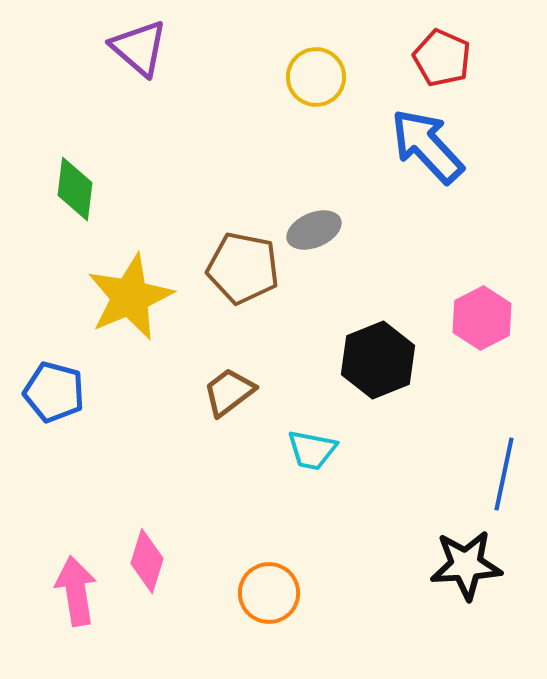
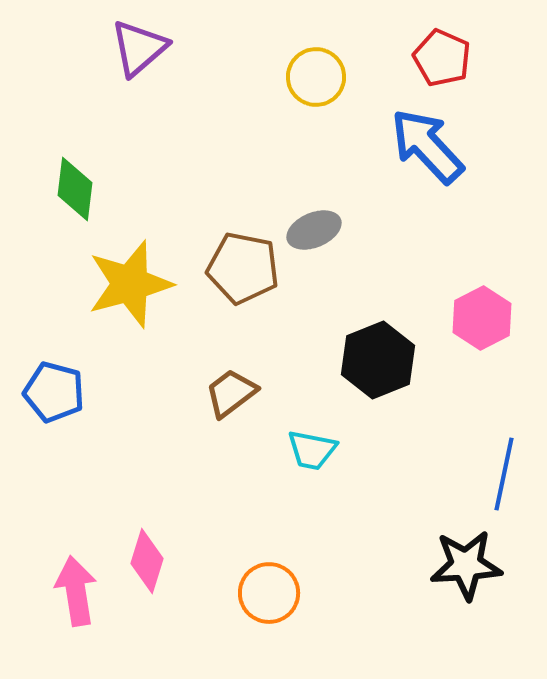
purple triangle: rotated 38 degrees clockwise
yellow star: moved 13 px up; rotated 8 degrees clockwise
brown trapezoid: moved 2 px right, 1 px down
